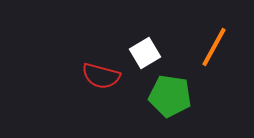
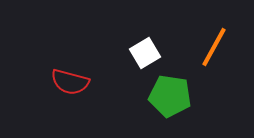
red semicircle: moved 31 px left, 6 px down
